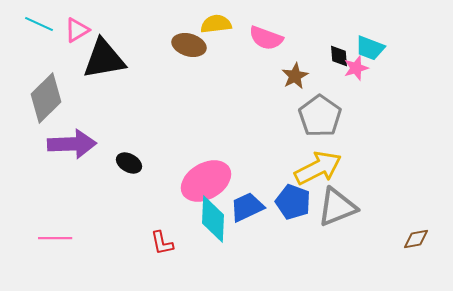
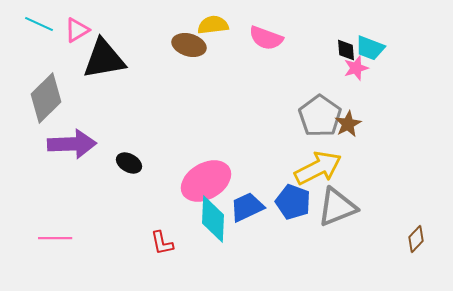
yellow semicircle: moved 3 px left, 1 px down
black diamond: moved 7 px right, 6 px up
brown star: moved 53 px right, 48 px down
brown diamond: rotated 36 degrees counterclockwise
